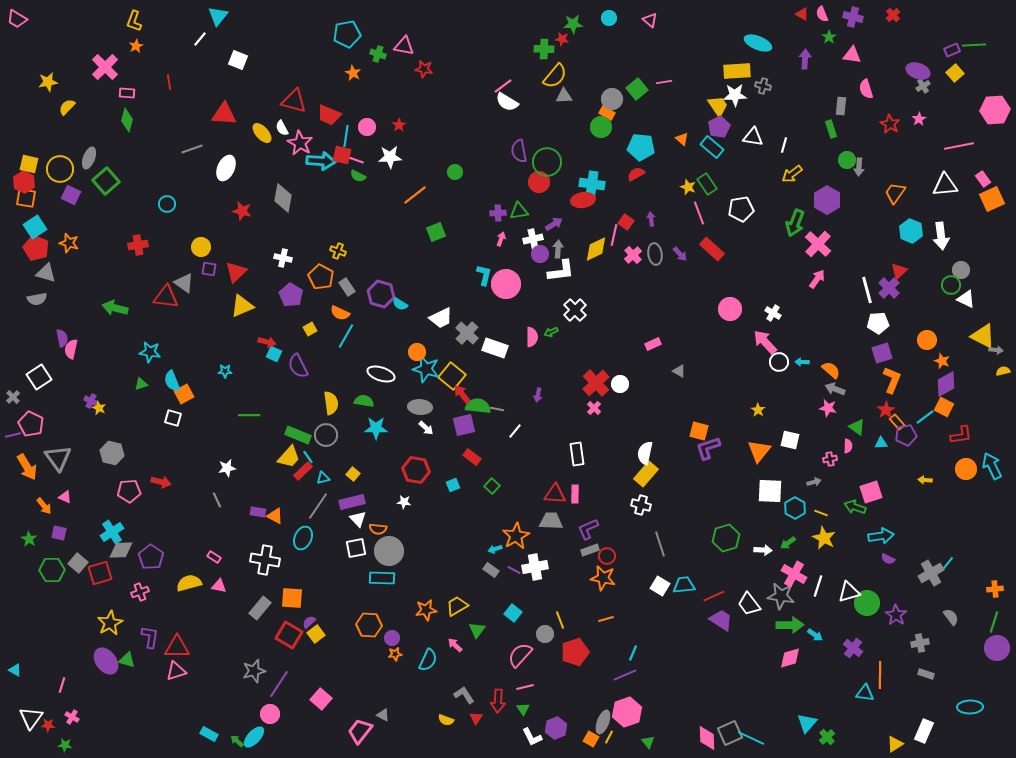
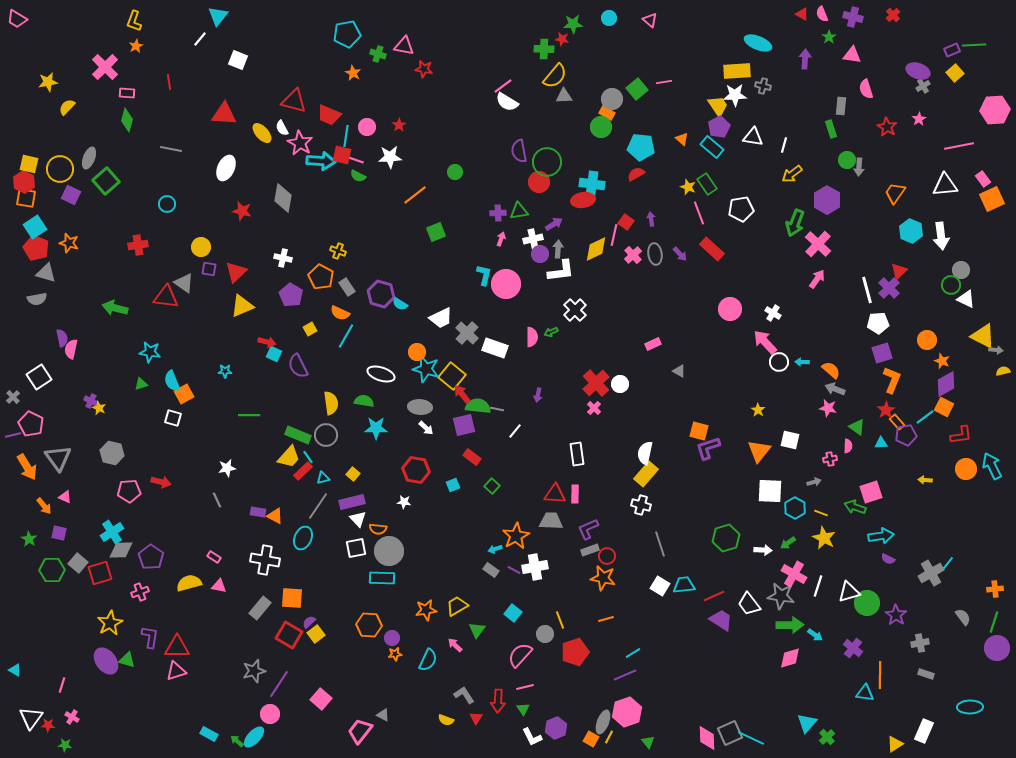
red star at (890, 124): moved 3 px left, 3 px down
gray line at (192, 149): moved 21 px left; rotated 30 degrees clockwise
gray semicircle at (951, 617): moved 12 px right
cyan line at (633, 653): rotated 35 degrees clockwise
